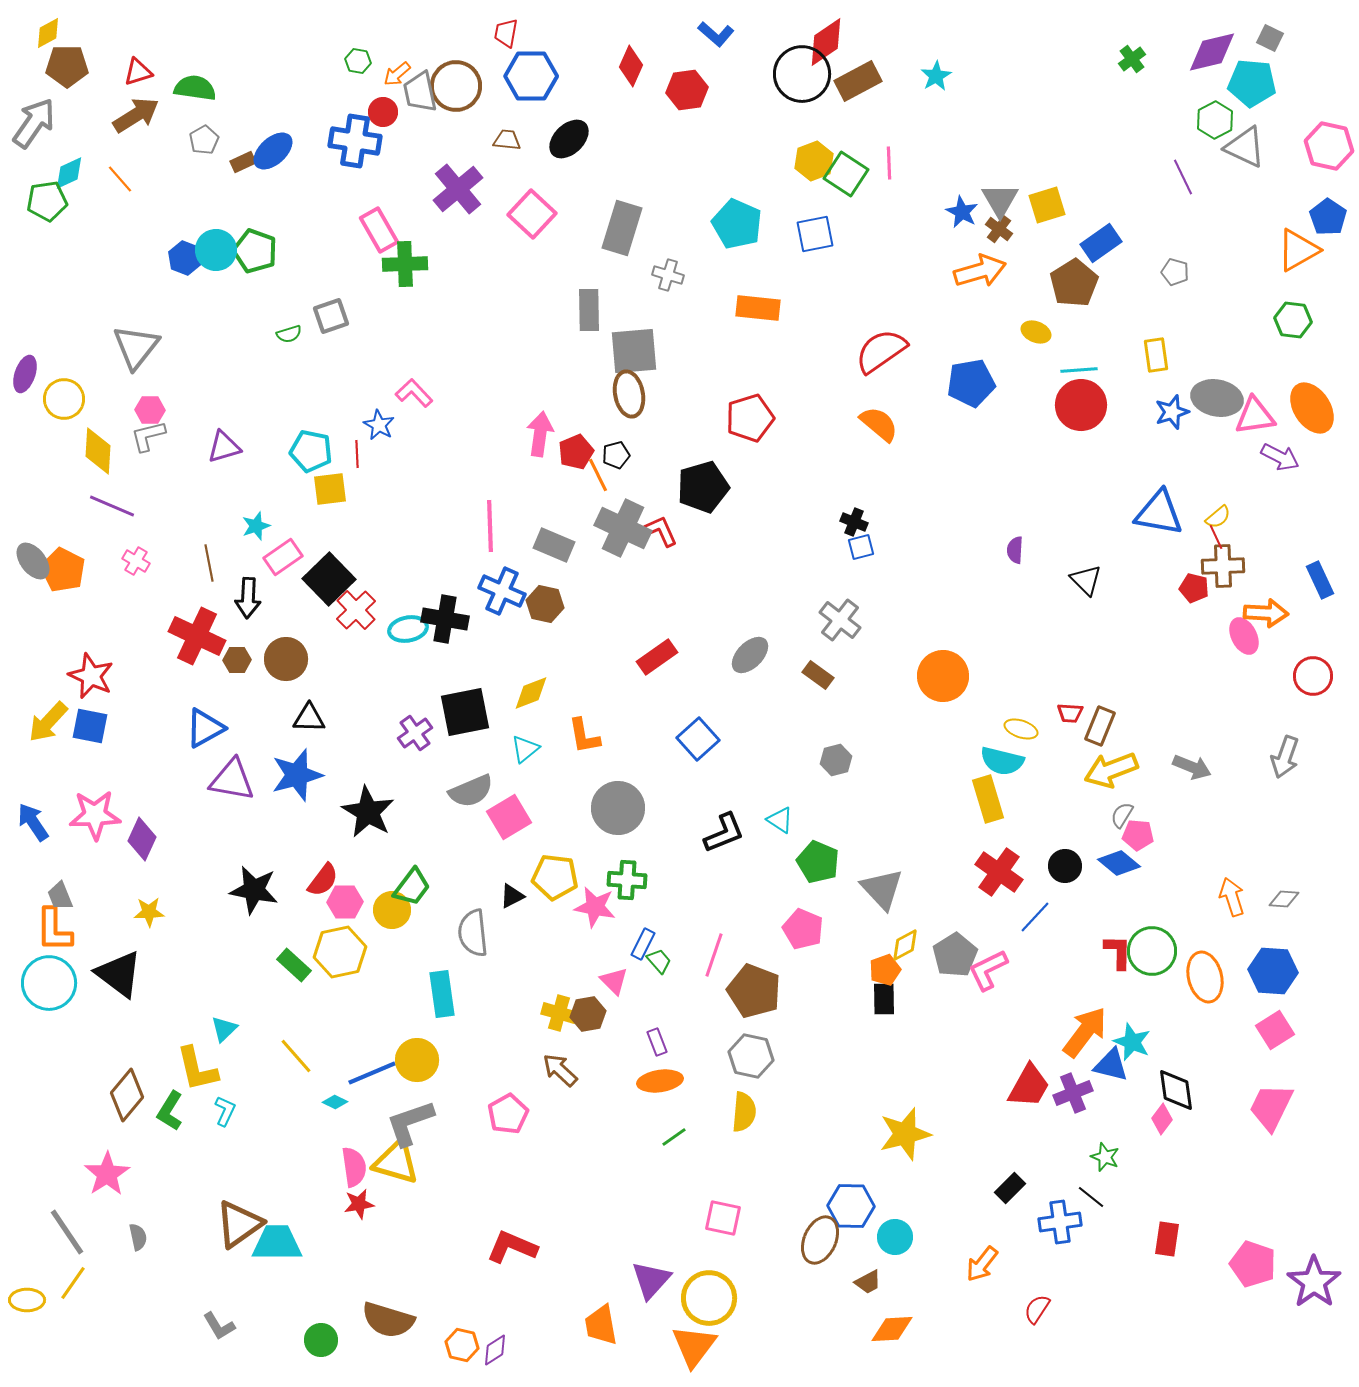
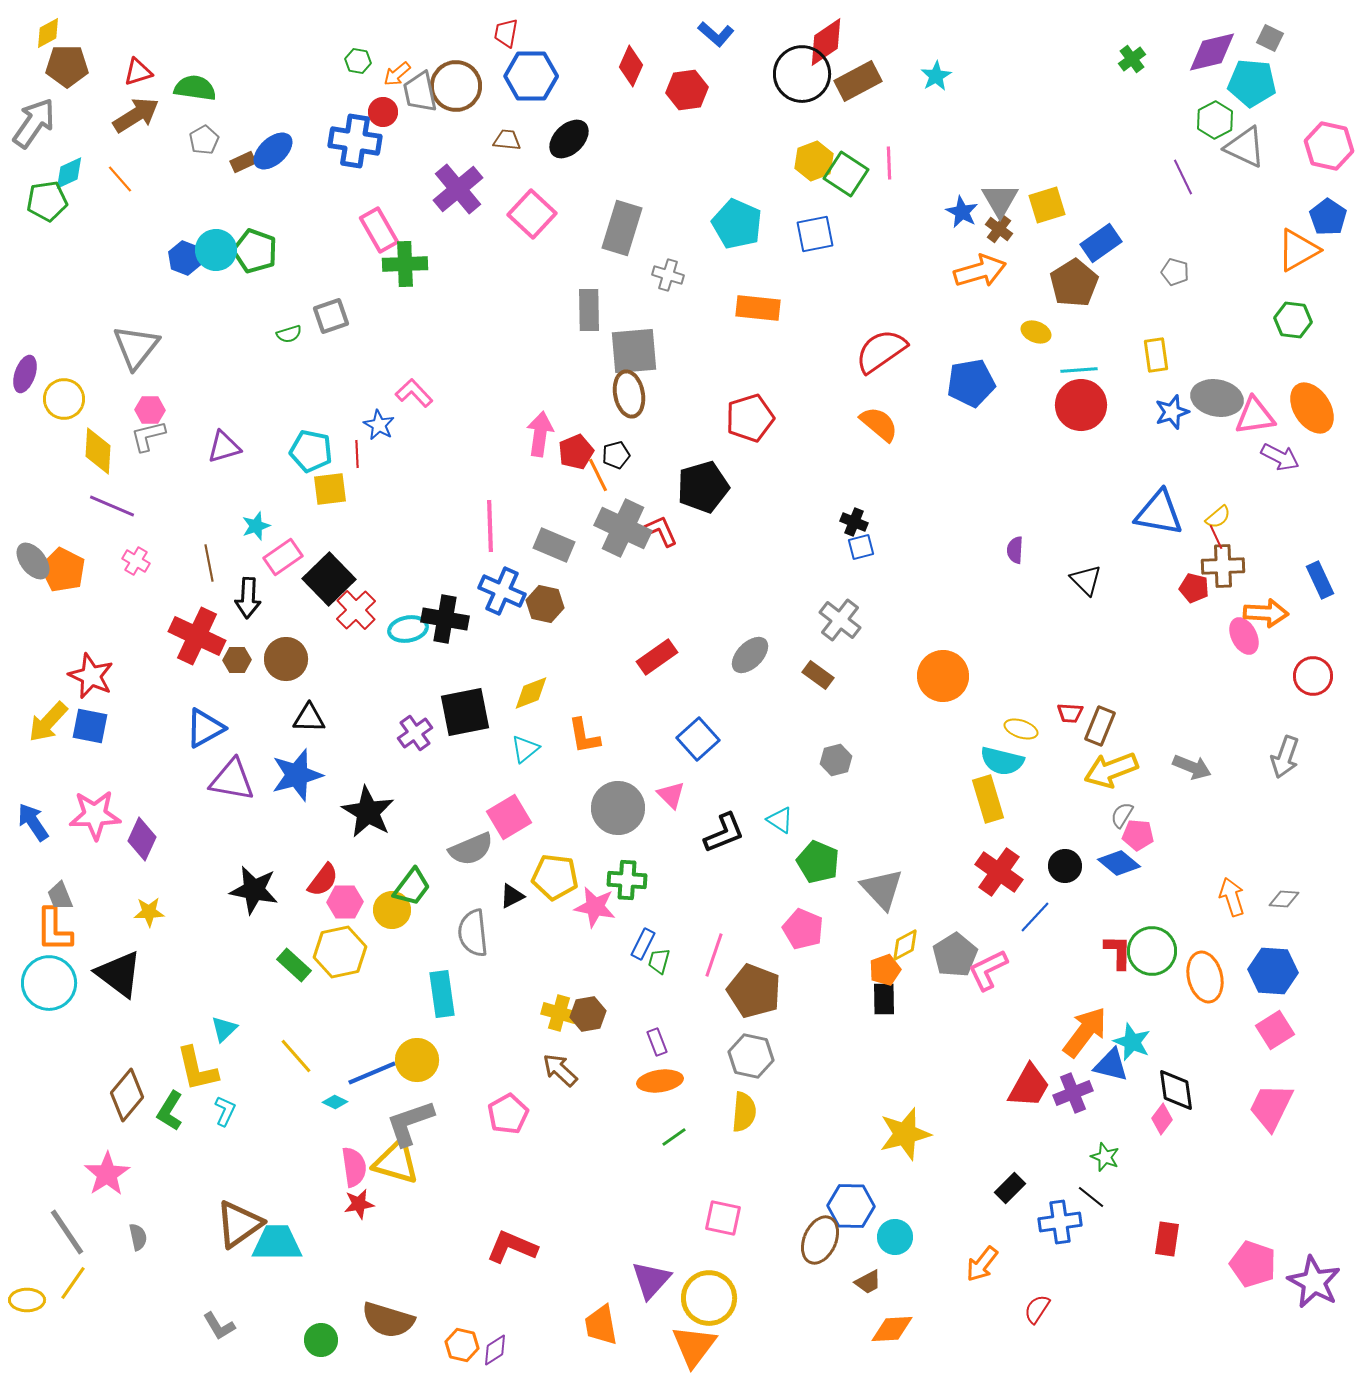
gray semicircle at (471, 791): moved 58 px down
green trapezoid at (659, 961): rotated 124 degrees counterclockwise
pink triangle at (614, 981): moved 57 px right, 186 px up
purple star at (1314, 1282): rotated 8 degrees counterclockwise
